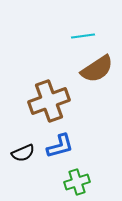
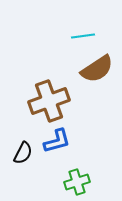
blue L-shape: moved 3 px left, 5 px up
black semicircle: rotated 40 degrees counterclockwise
